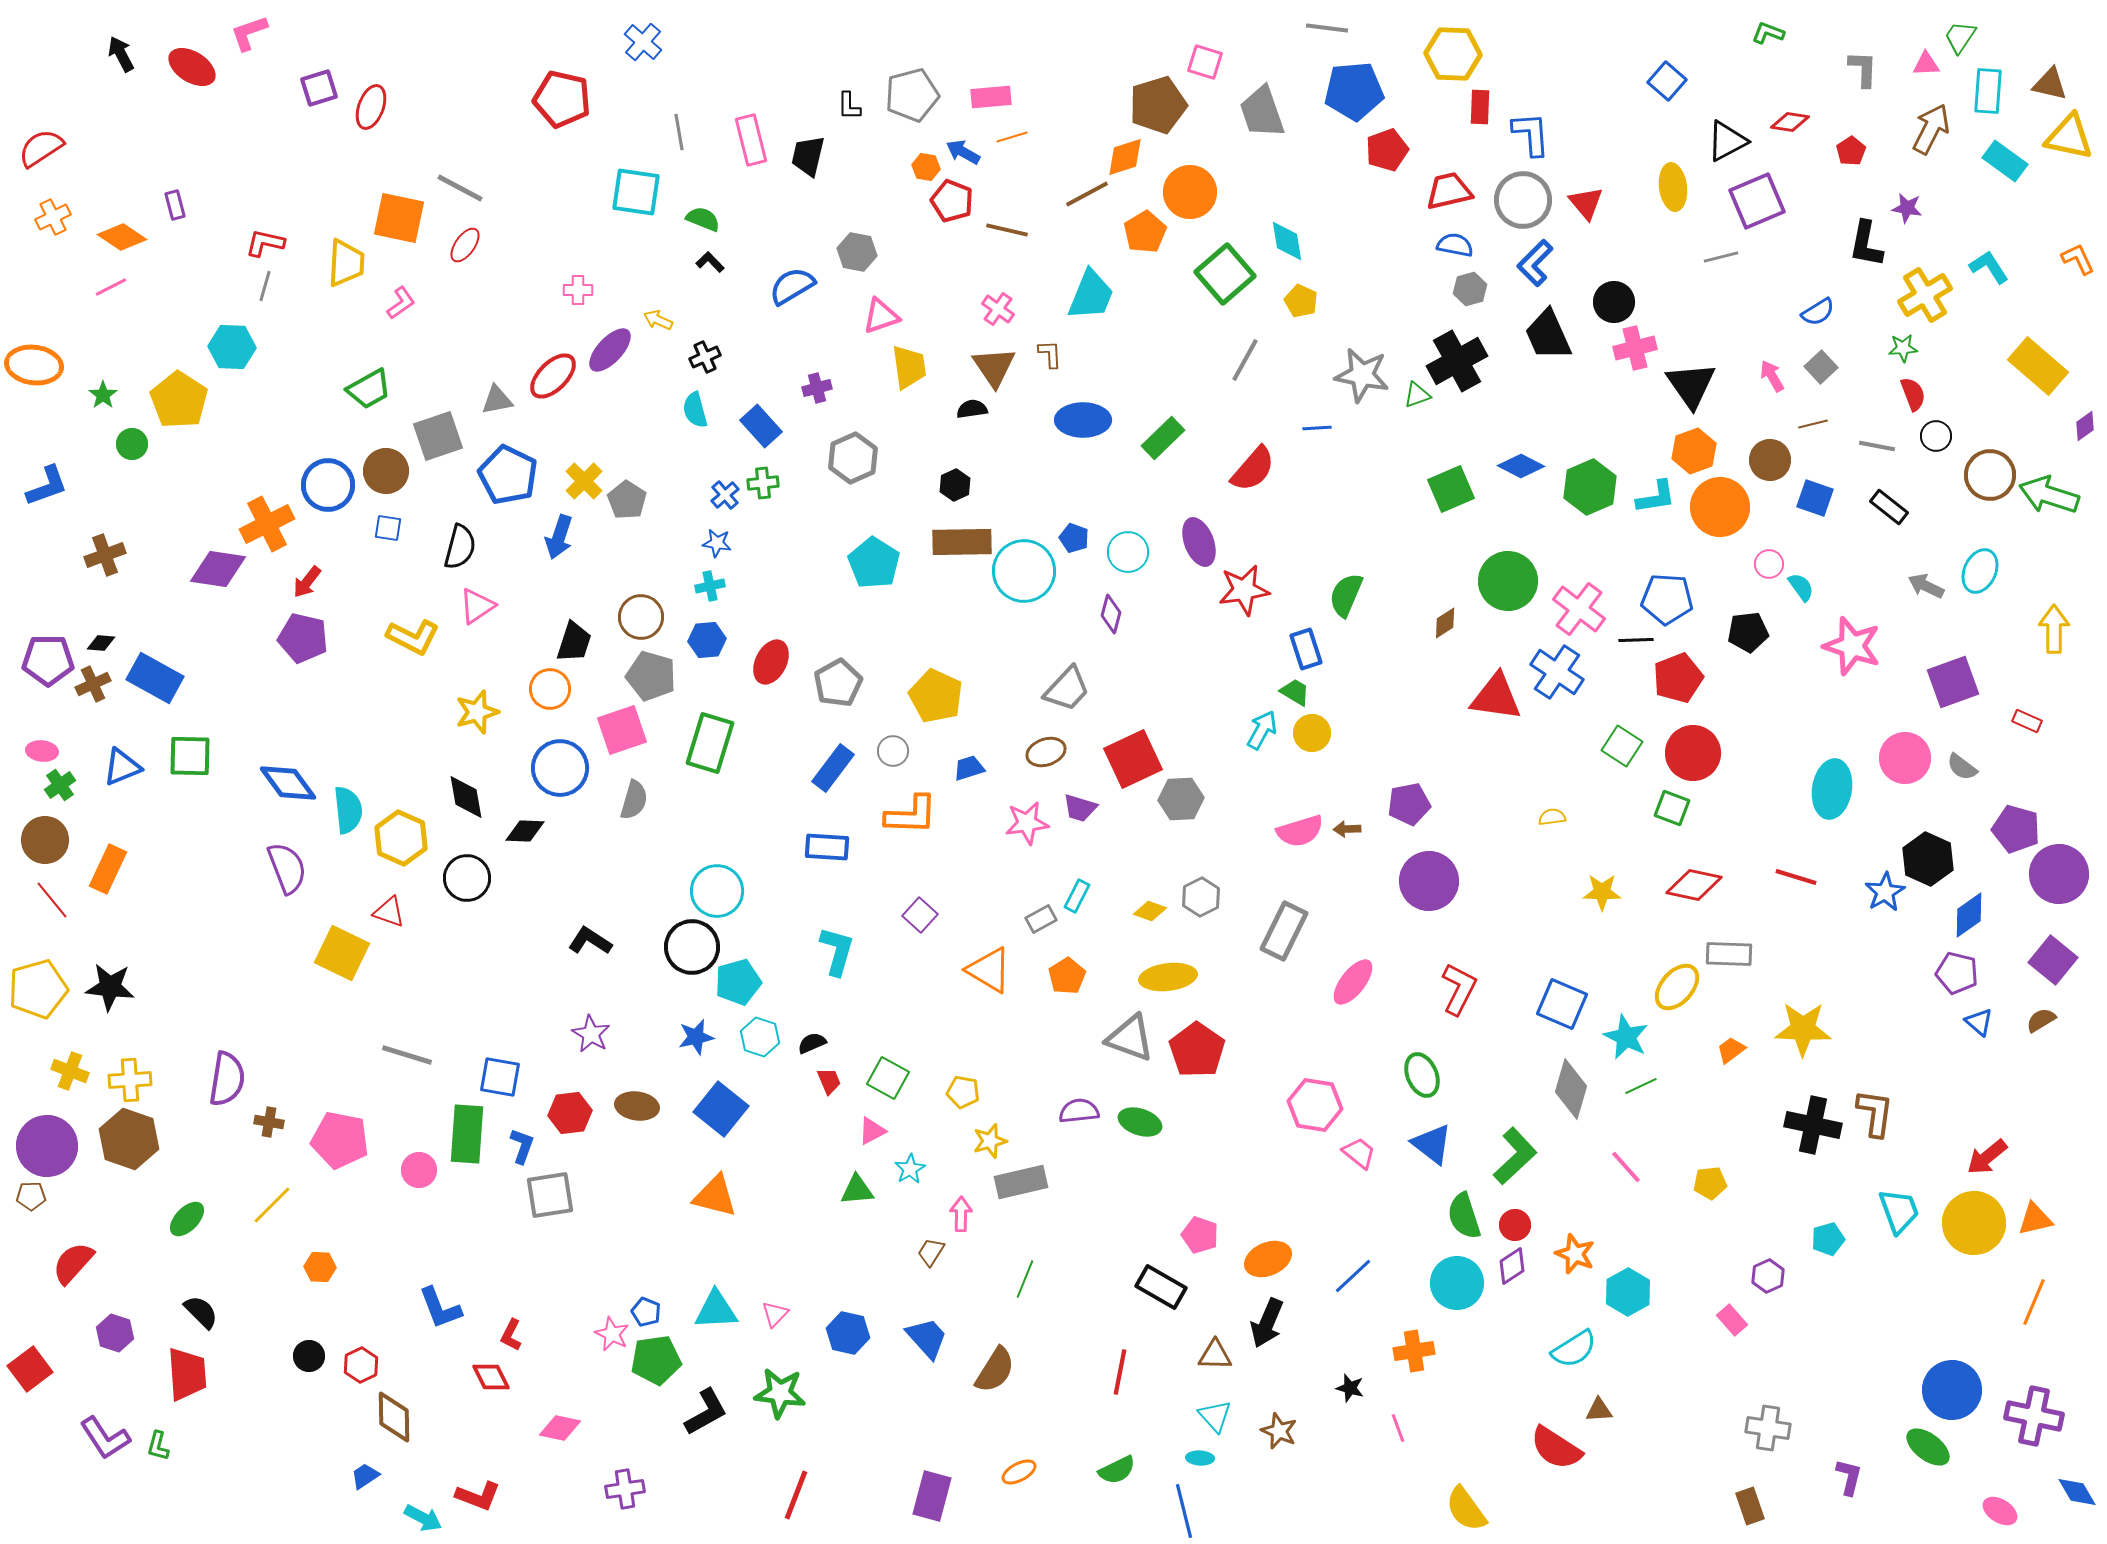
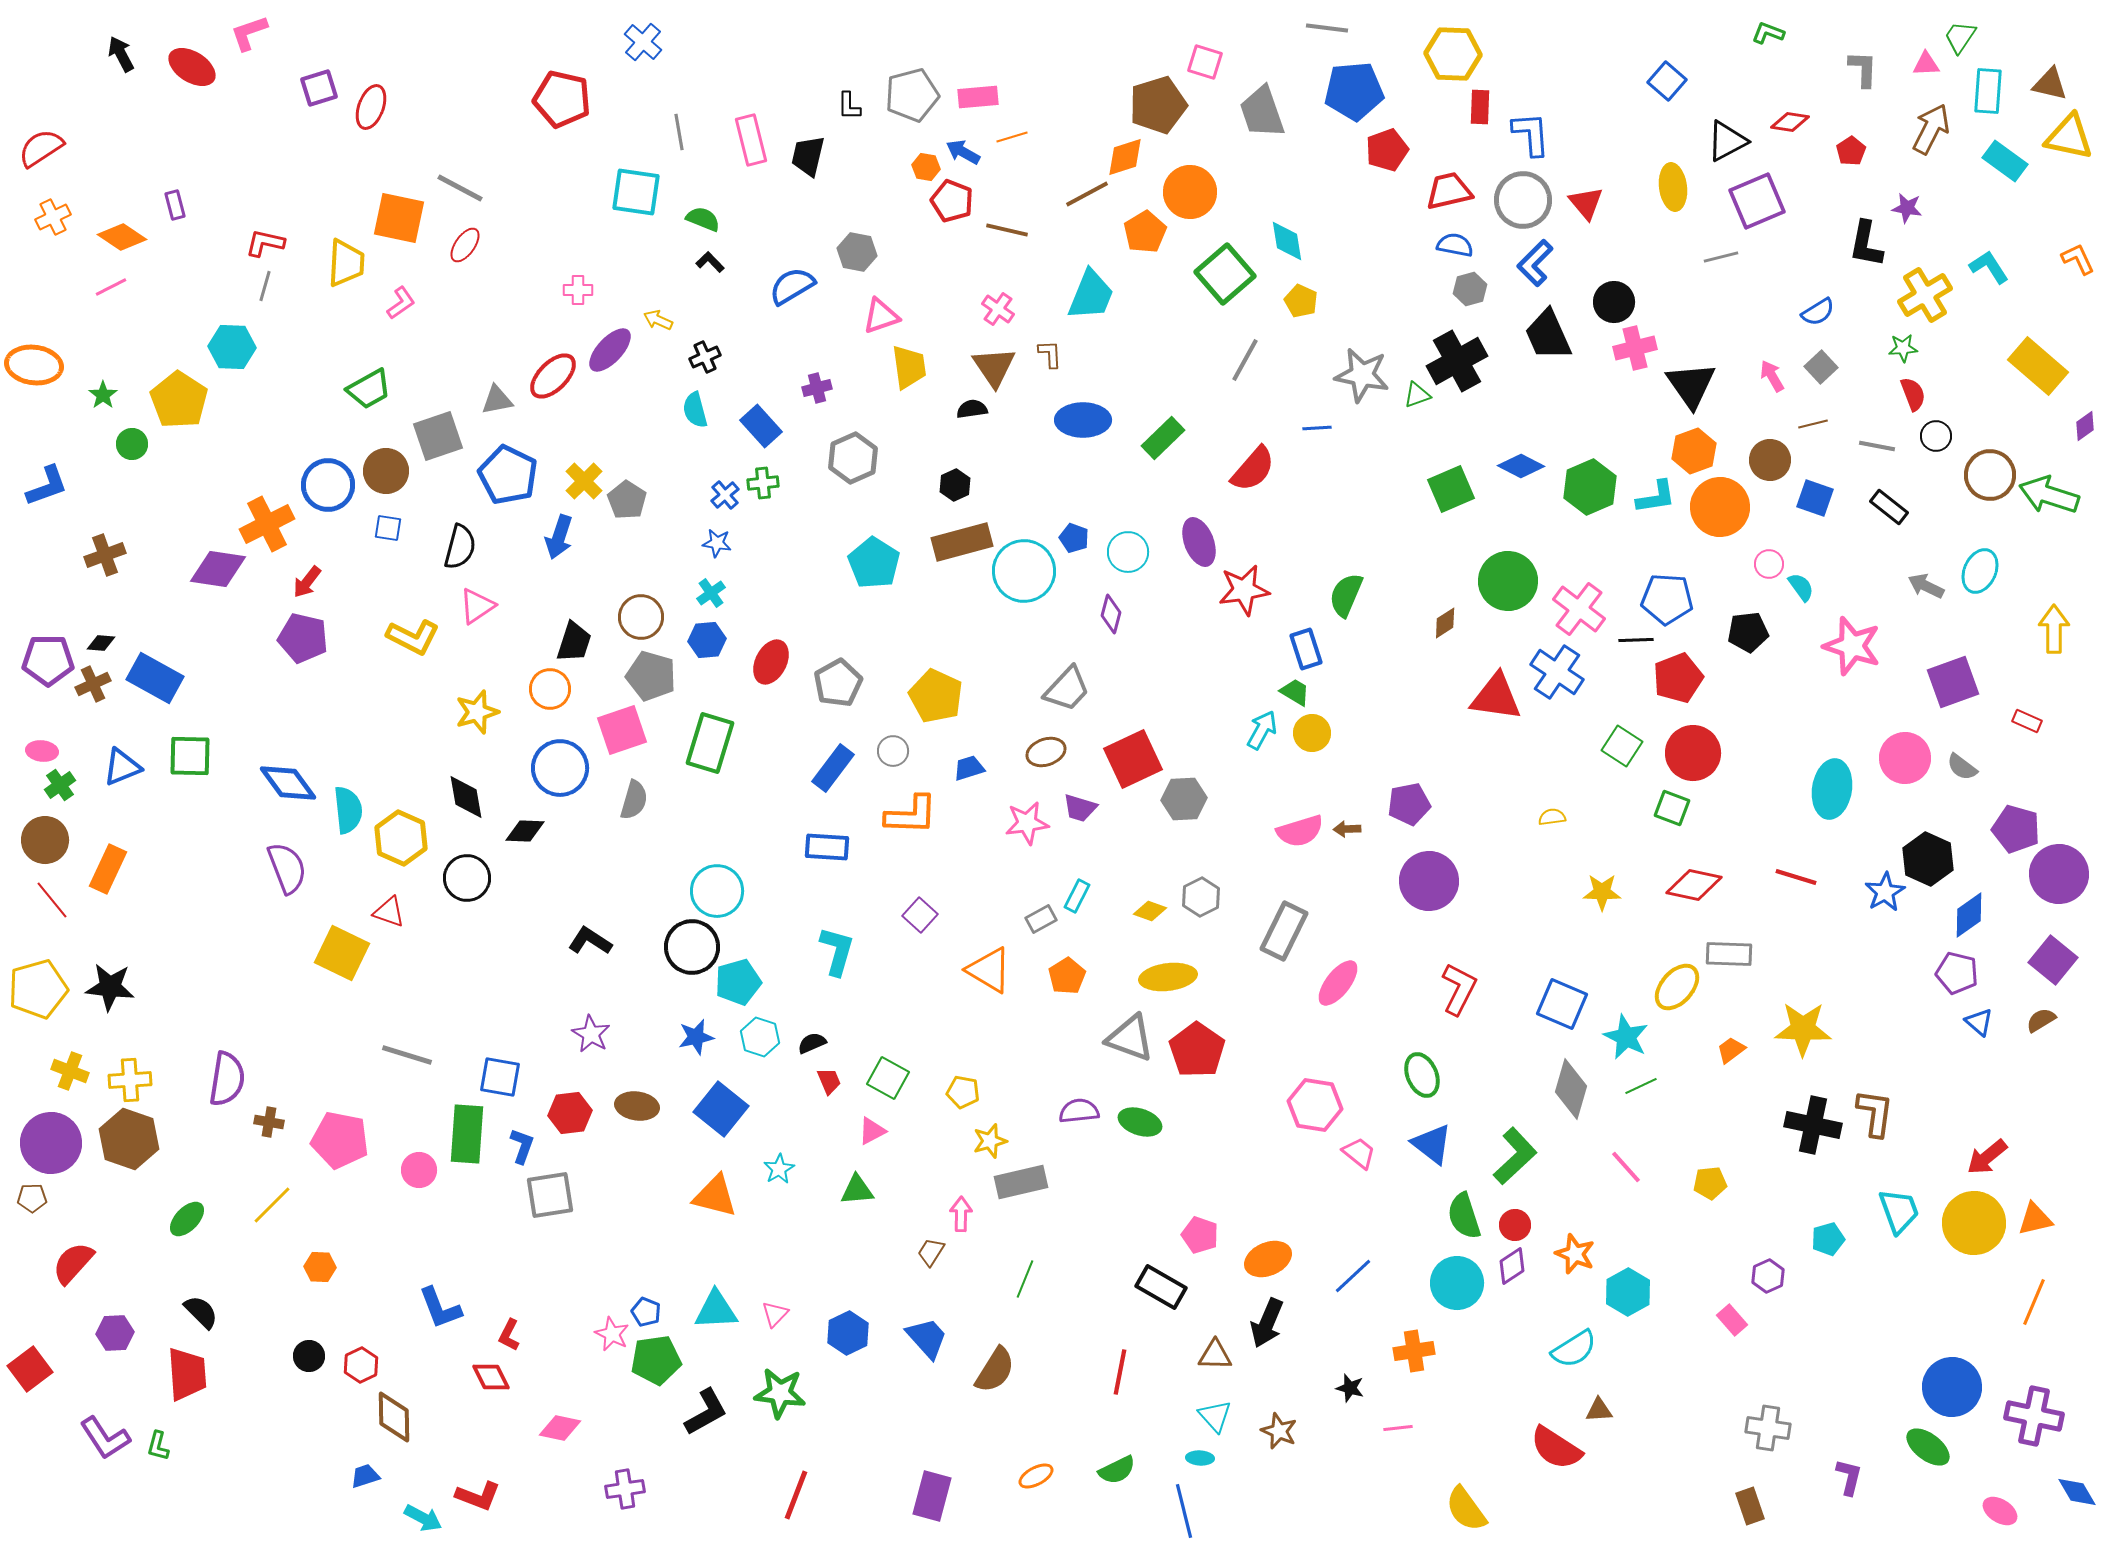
pink rectangle at (991, 97): moved 13 px left
brown rectangle at (962, 542): rotated 14 degrees counterclockwise
cyan cross at (710, 586): moved 1 px right, 7 px down; rotated 24 degrees counterclockwise
gray hexagon at (1181, 799): moved 3 px right
pink ellipse at (1353, 982): moved 15 px left, 1 px down
purple circle at (47, 1146): moved 4 px right, 3 px up
cyan star at (910, 1169): moved 131 px left
brown pentagon at (31, 1196): moved 1 px right, 2 px down
purple hexagon at (115, 1333): rotated 21 degrees counterclockwise
blue hexagon at (848, 1333): rotated 21 degrees clockwise
red L-shape at (511, 1335): moved 2 px left
blue circle at (1952, 1390): moved 3 px up
pink line at (1398, 1428): rotated 76 degrees counterclockwise
orange ellipse at (1019, 1472): moved 17 px right, 4 px down
blue trapezoid at (365, 1476): rotated 16 degrees clockwise
